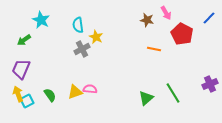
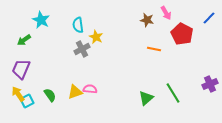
yellow arrow: rotated 14 degrees counterclockwise
